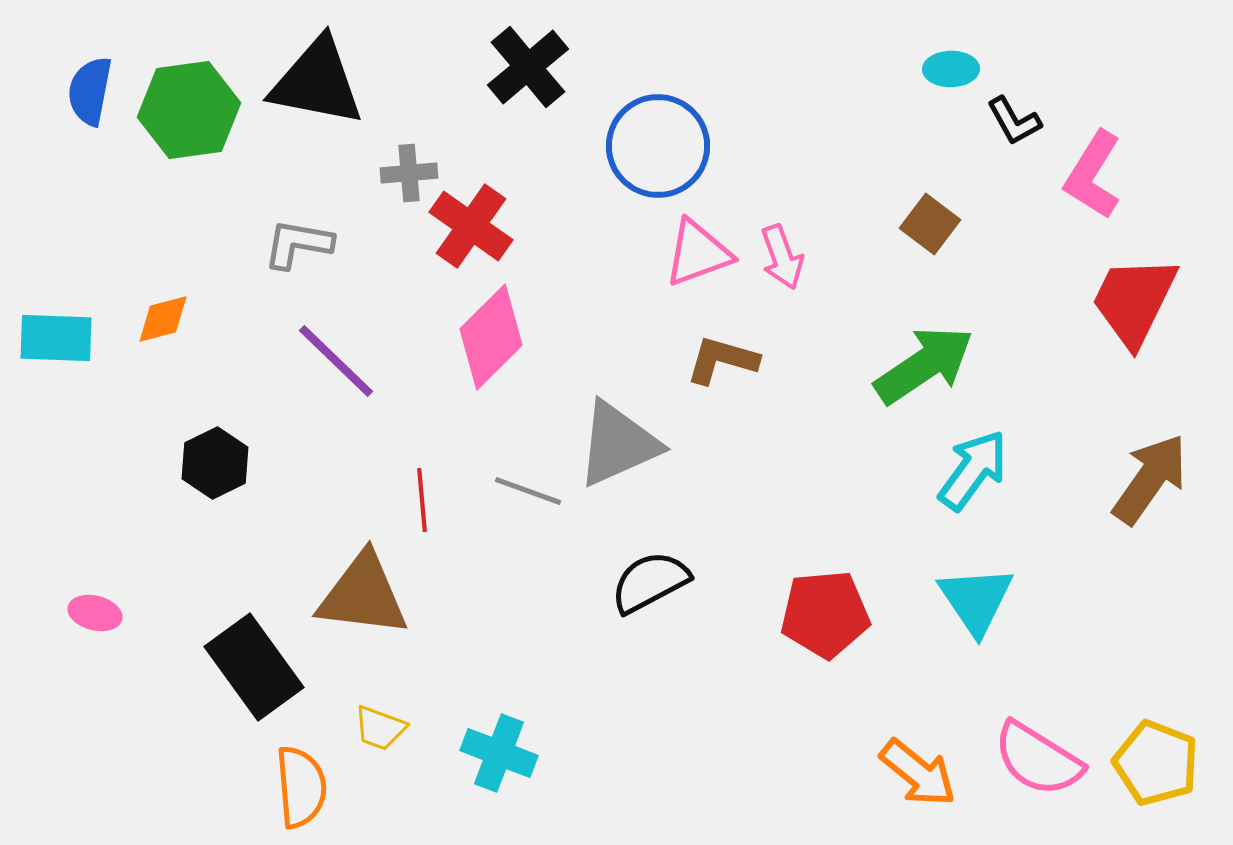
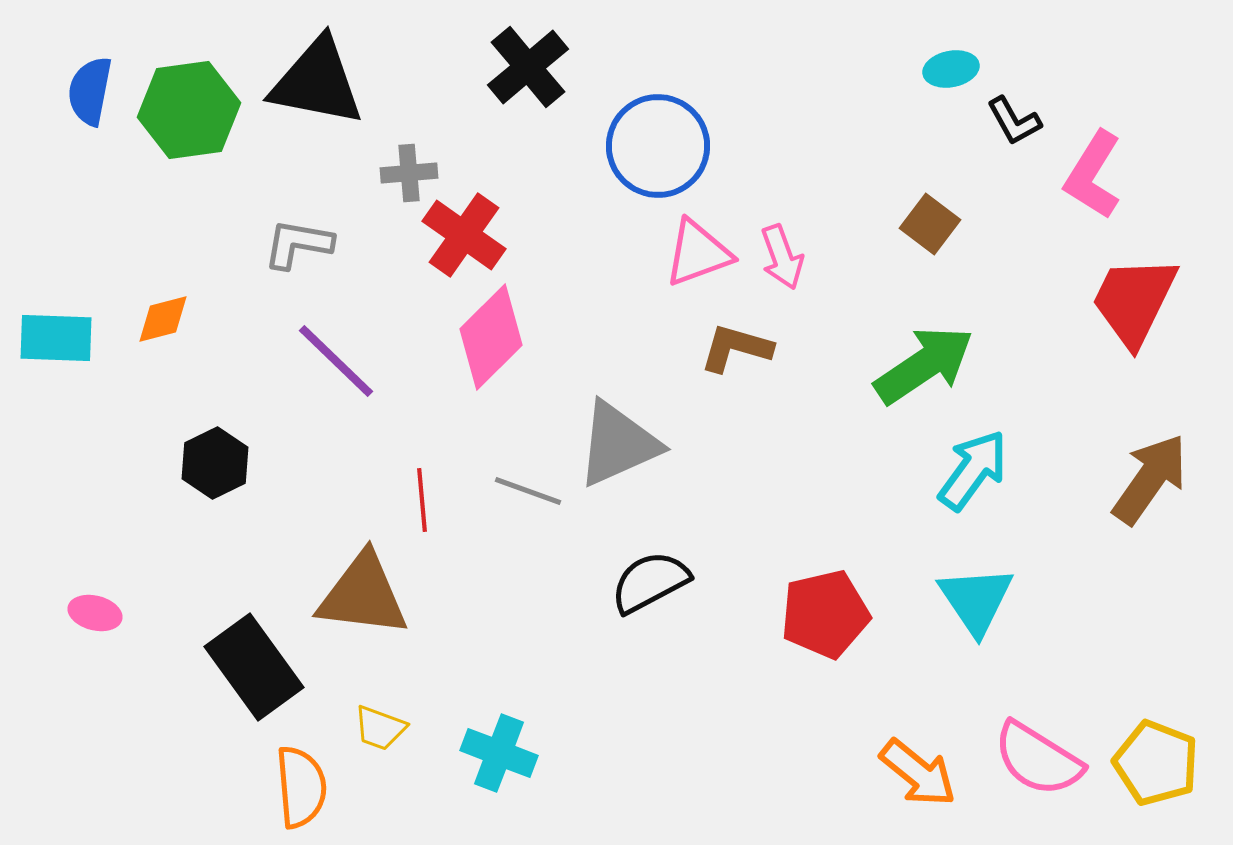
cyan ellipse: rotated 10 degrees counterclockwise
red cross: moved 7 px left, 9 px down
brown L-shape: moved 14 px right, 12 px up
red pentagon: rotated 8 degrees counterclockwise
